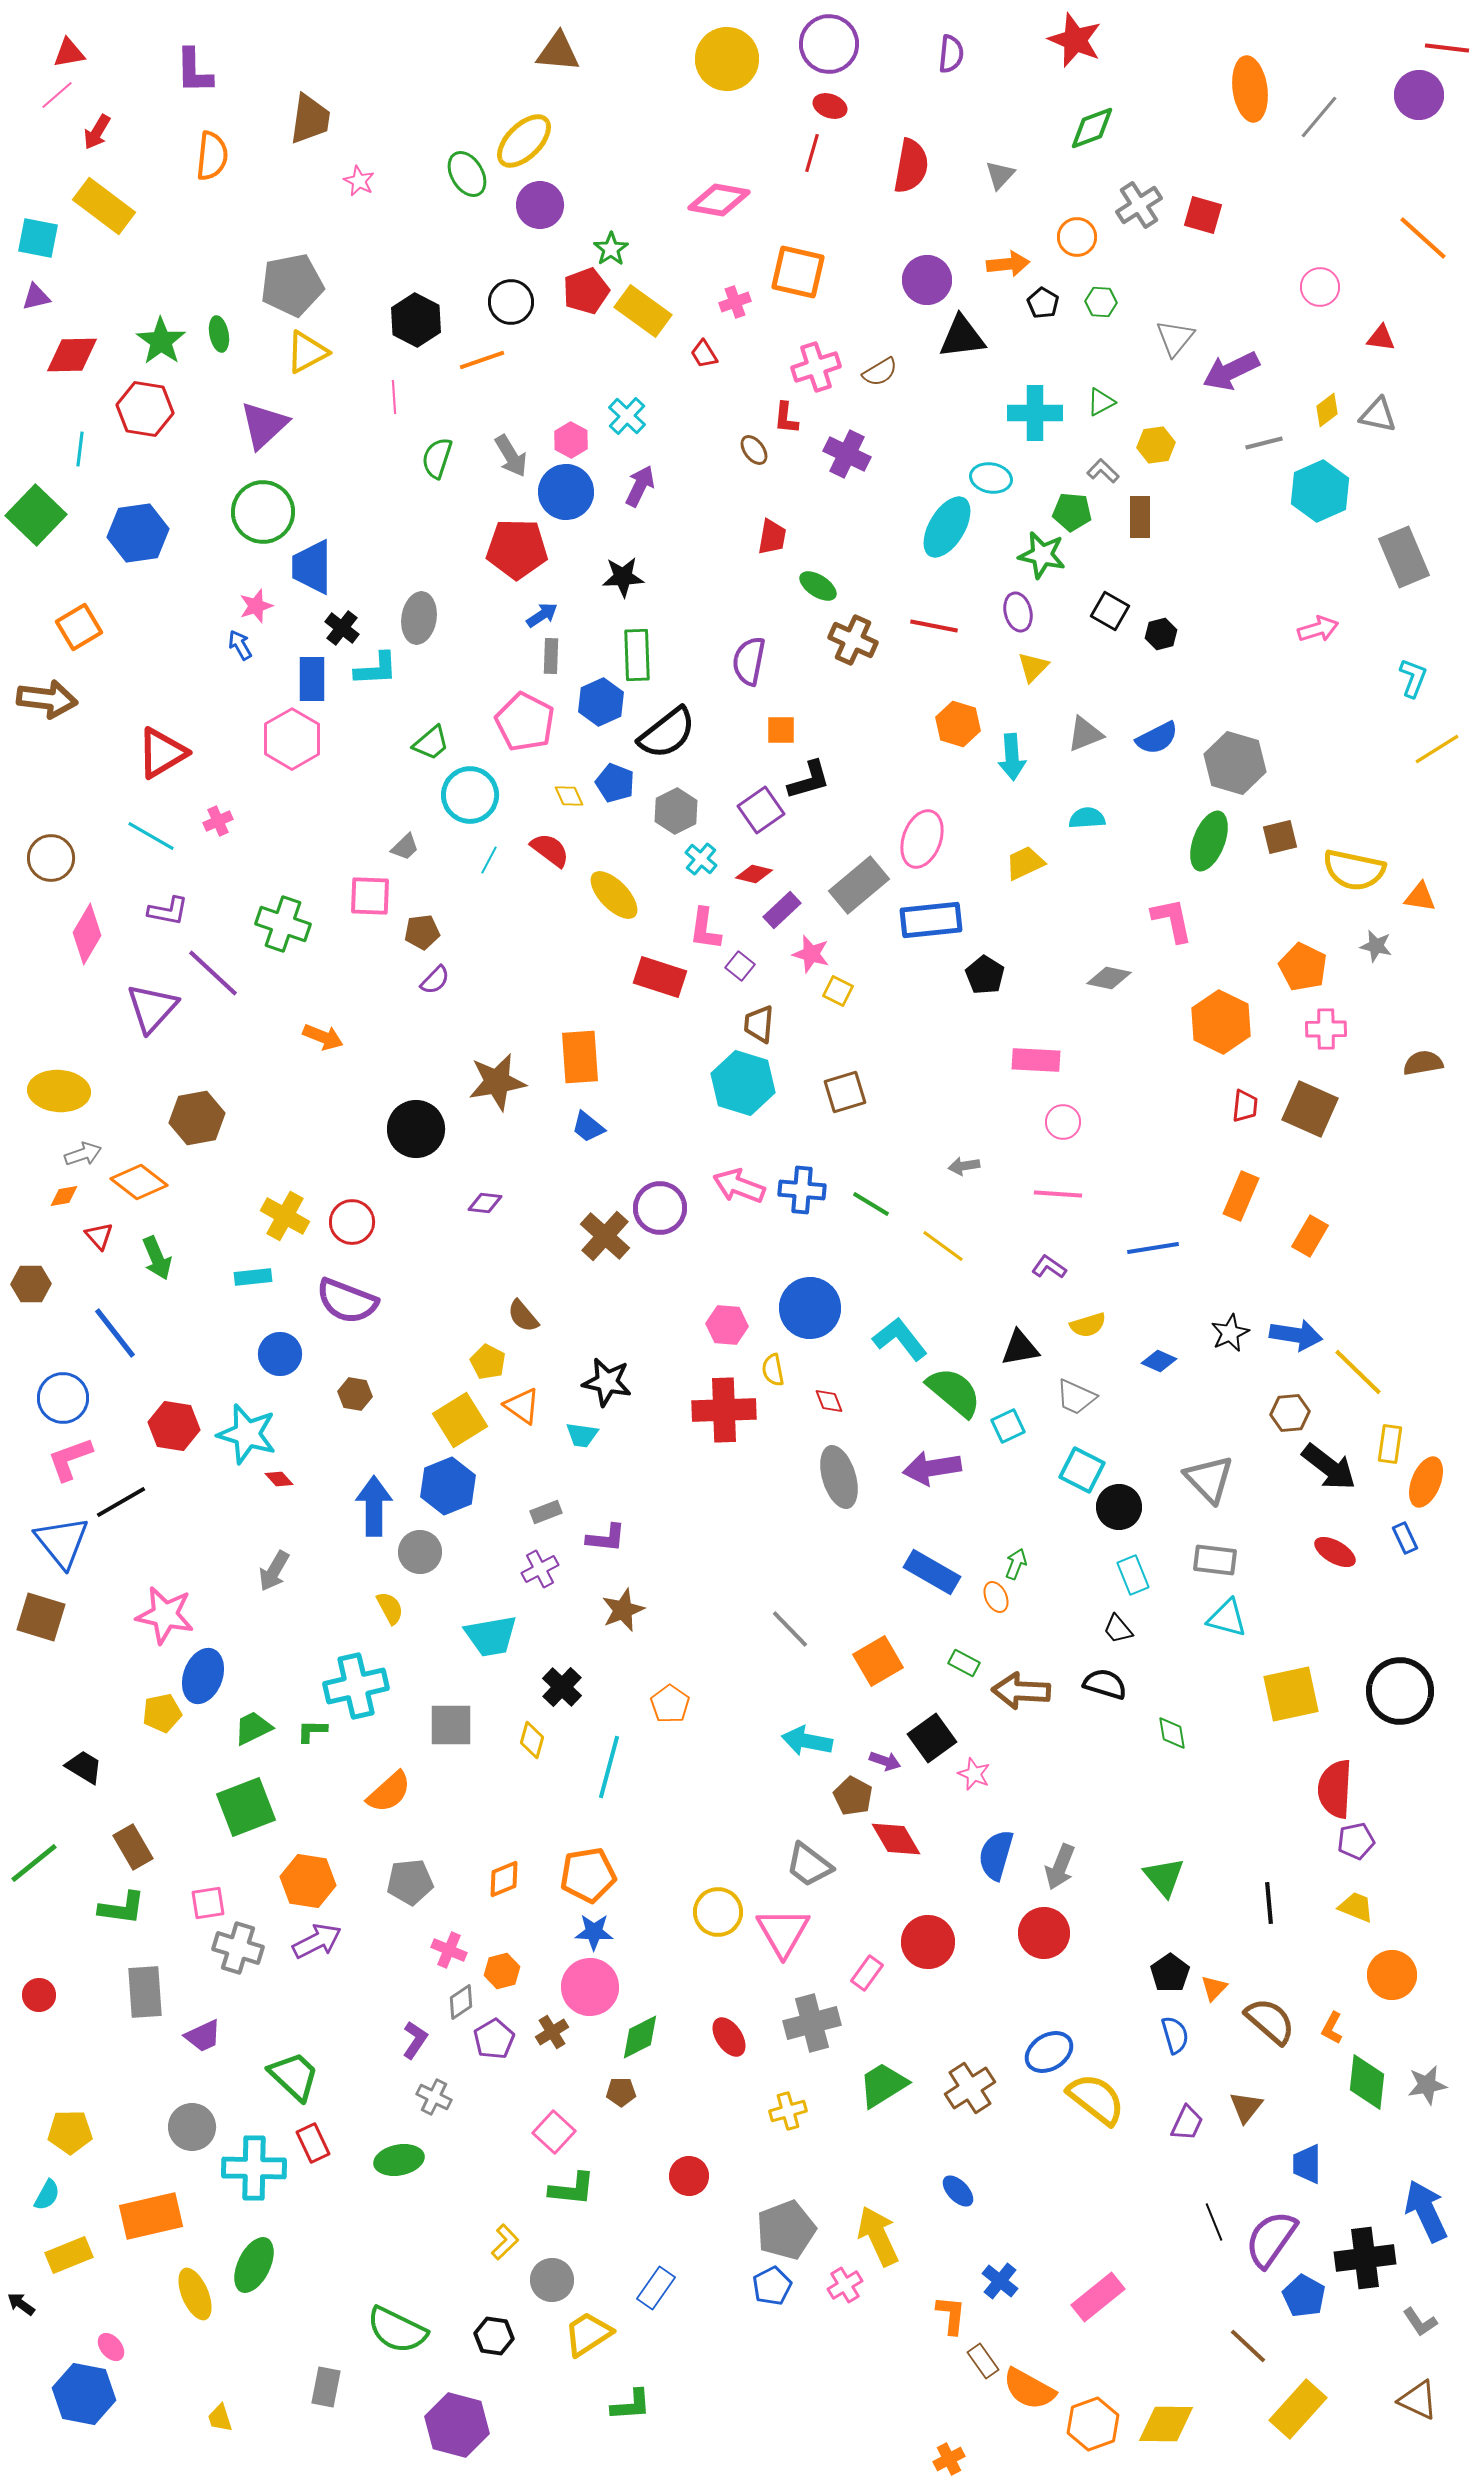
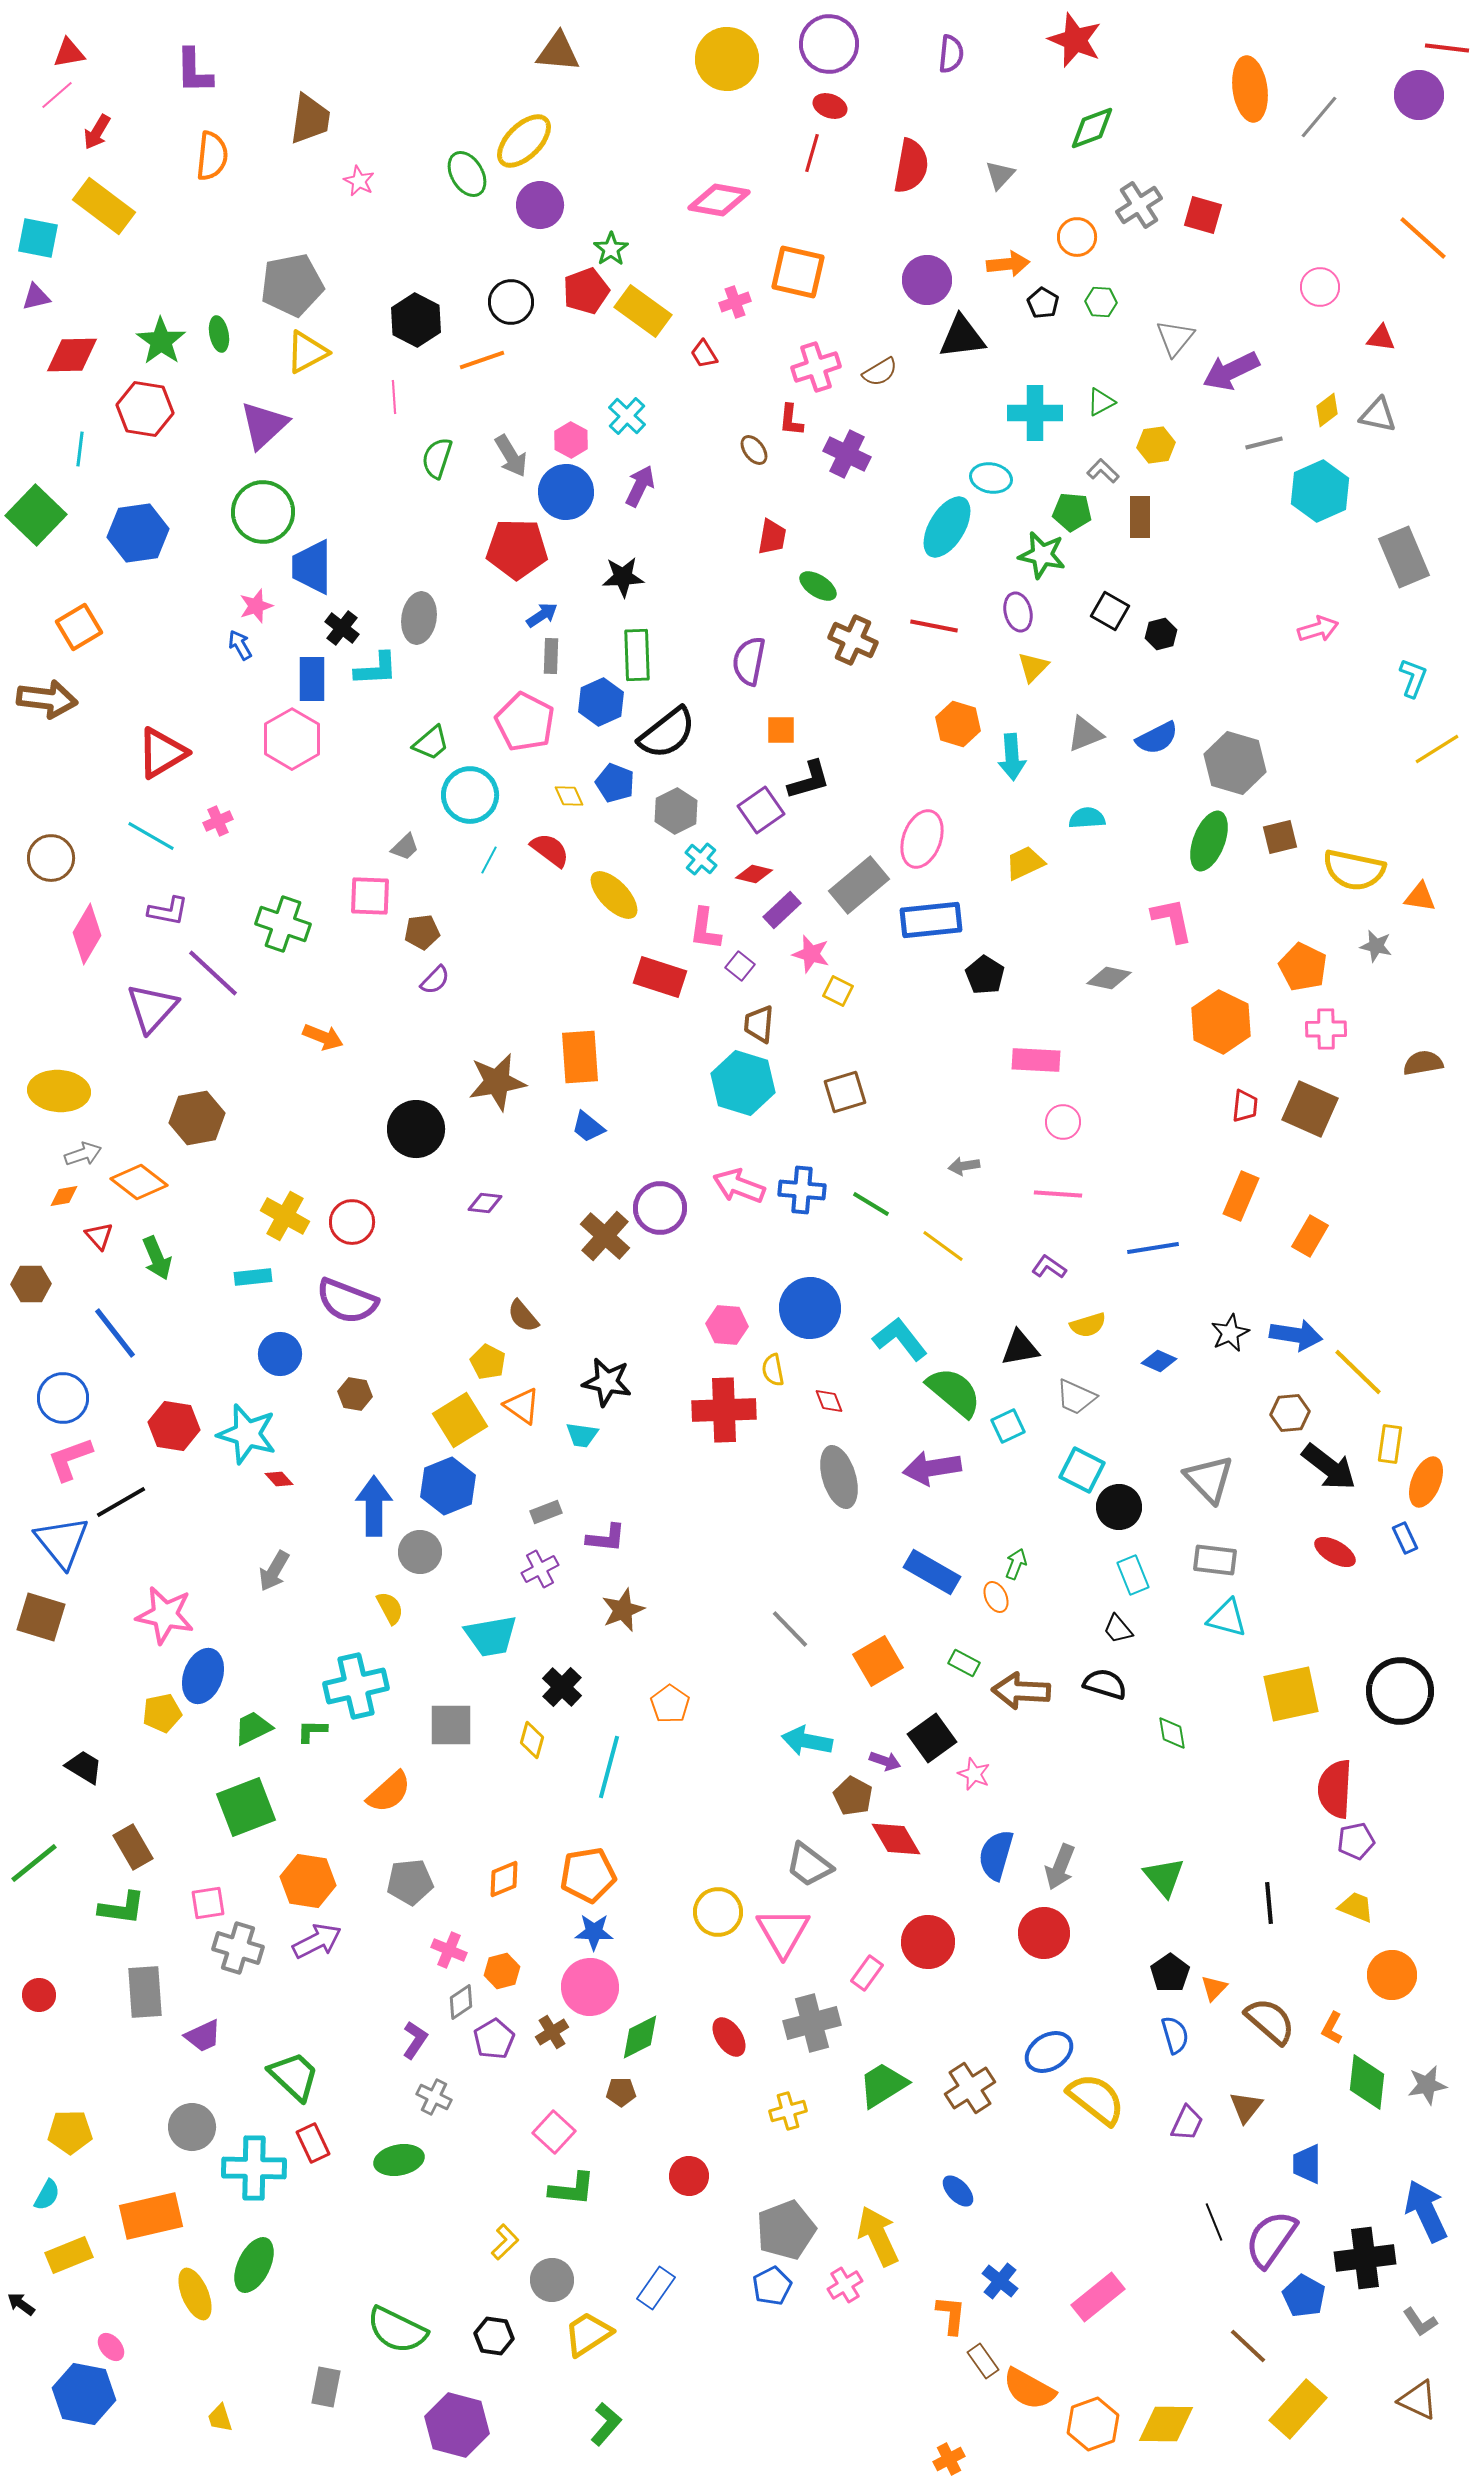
red L-shape at (786, 418): moved 5 px right, 2 px down
green L-shape at (631, 2405): moved 25 px left, 19 px down; rotated 45 degrees counterclockwise
